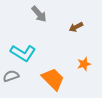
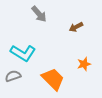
gray semicircle: moved 2 px right
